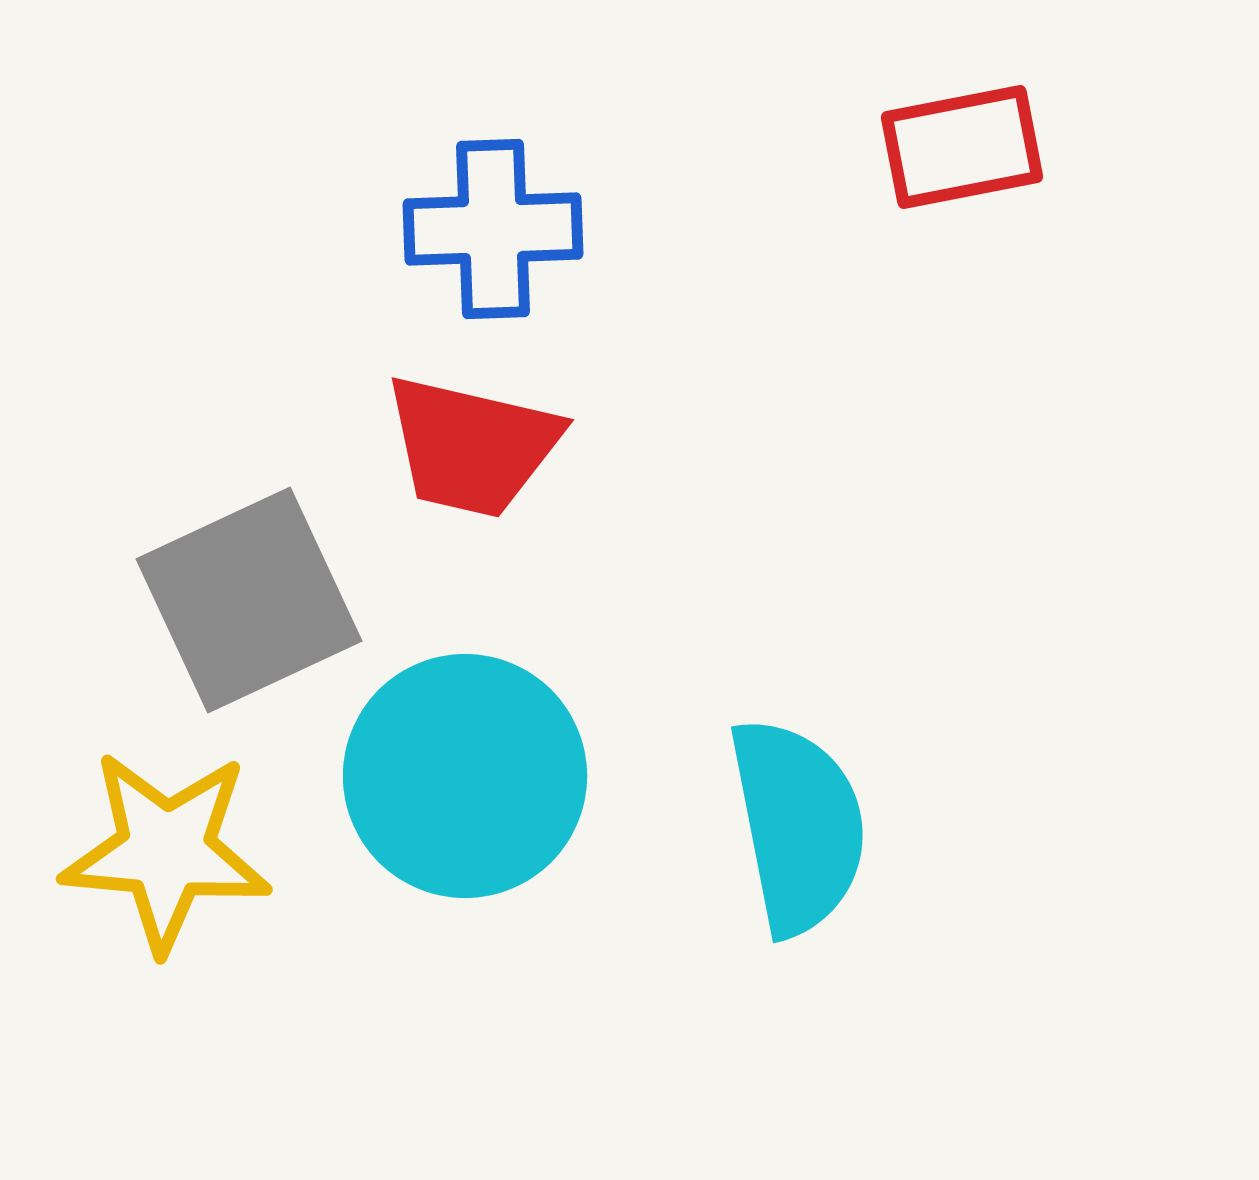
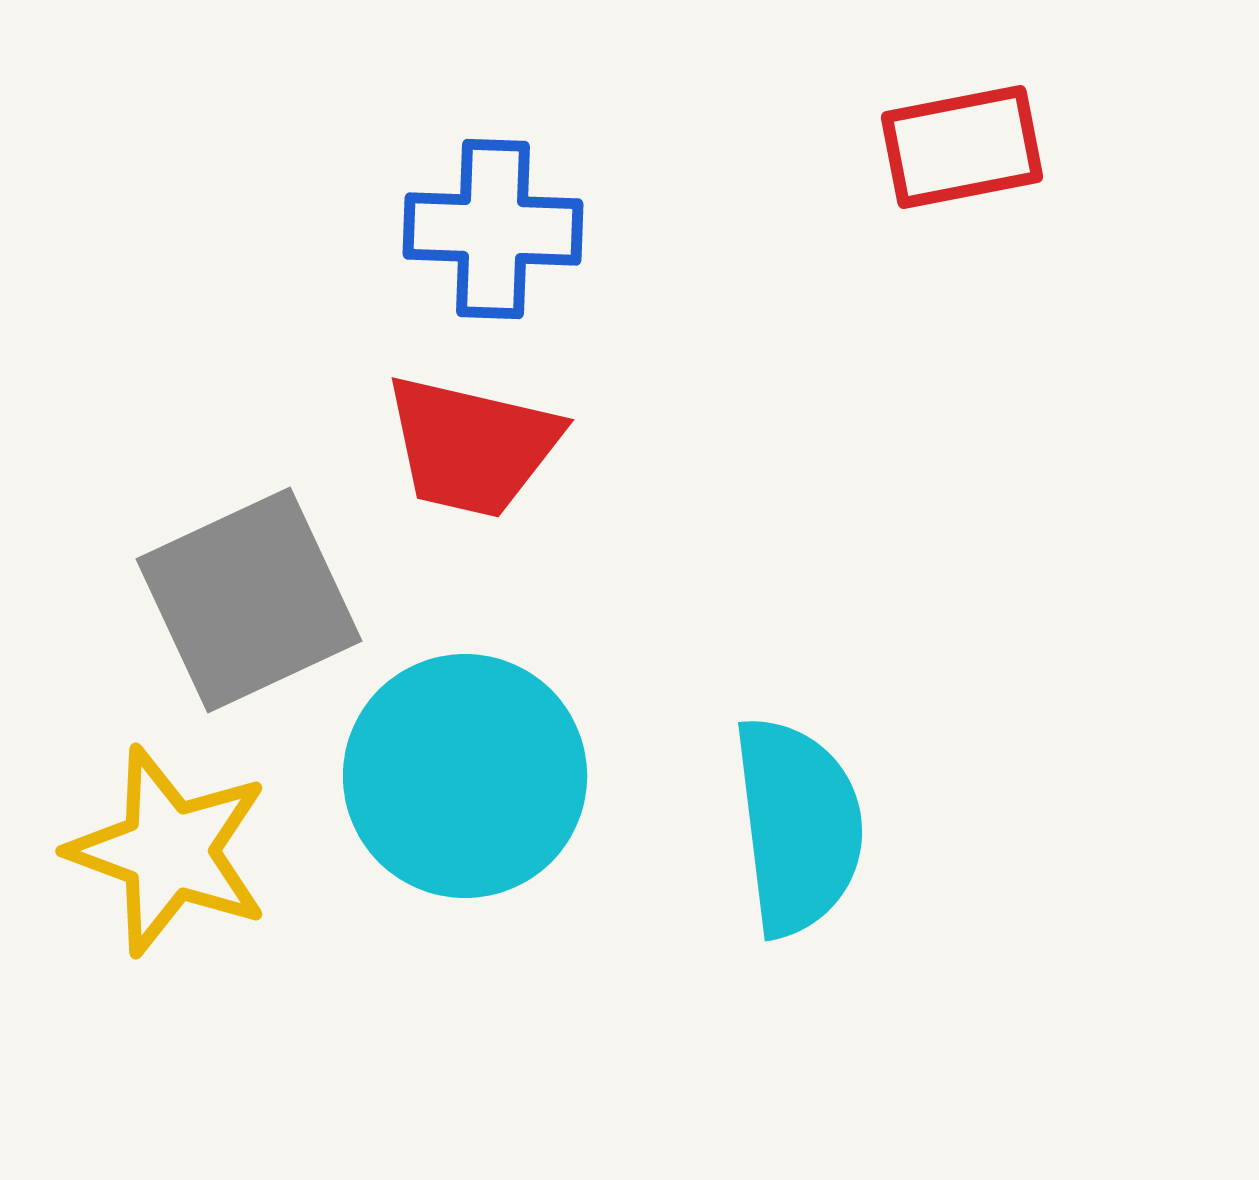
blue cross: rotated 4 degrees clockwise
cyan semicircle: rotated 4 degrees clockwise
yellow star: moved 3 px right; rotated 15 degrees clockwise
